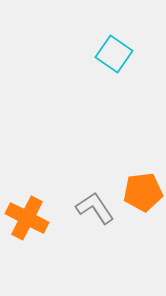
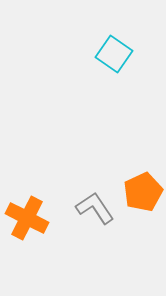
orange pentagon: rotated 18 degrees counterclockwise
